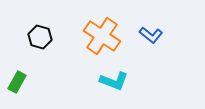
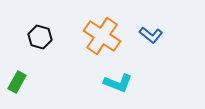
cyan L-shape: moved 4 px right, 2 px down
